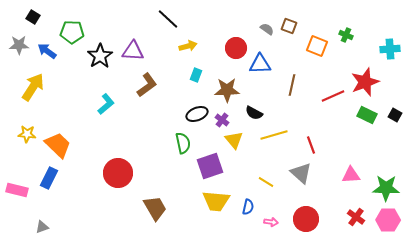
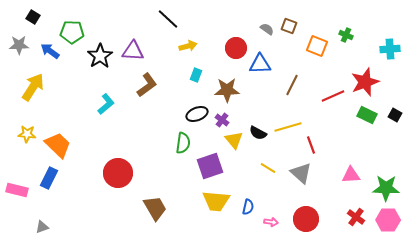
blue arrow at (47, 51): moved 3 px right
brown line at (292, 85): rotated 15 degrees clockwise
black semicircle at (254, 113): moved 4 px right, 20 px down
yellow line at (274, 135): moved 14 px right, 8 px up
green semicircle at (183, 143): rotated 20 degrees clockwise
yellow line at (266, 182): moved 2 px right, 14 px up
